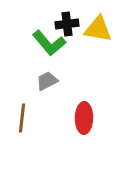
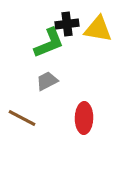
green L-shape: rotated 72 degrees counterclockwise
brown line: rotated 68 degrees counterclockwise
